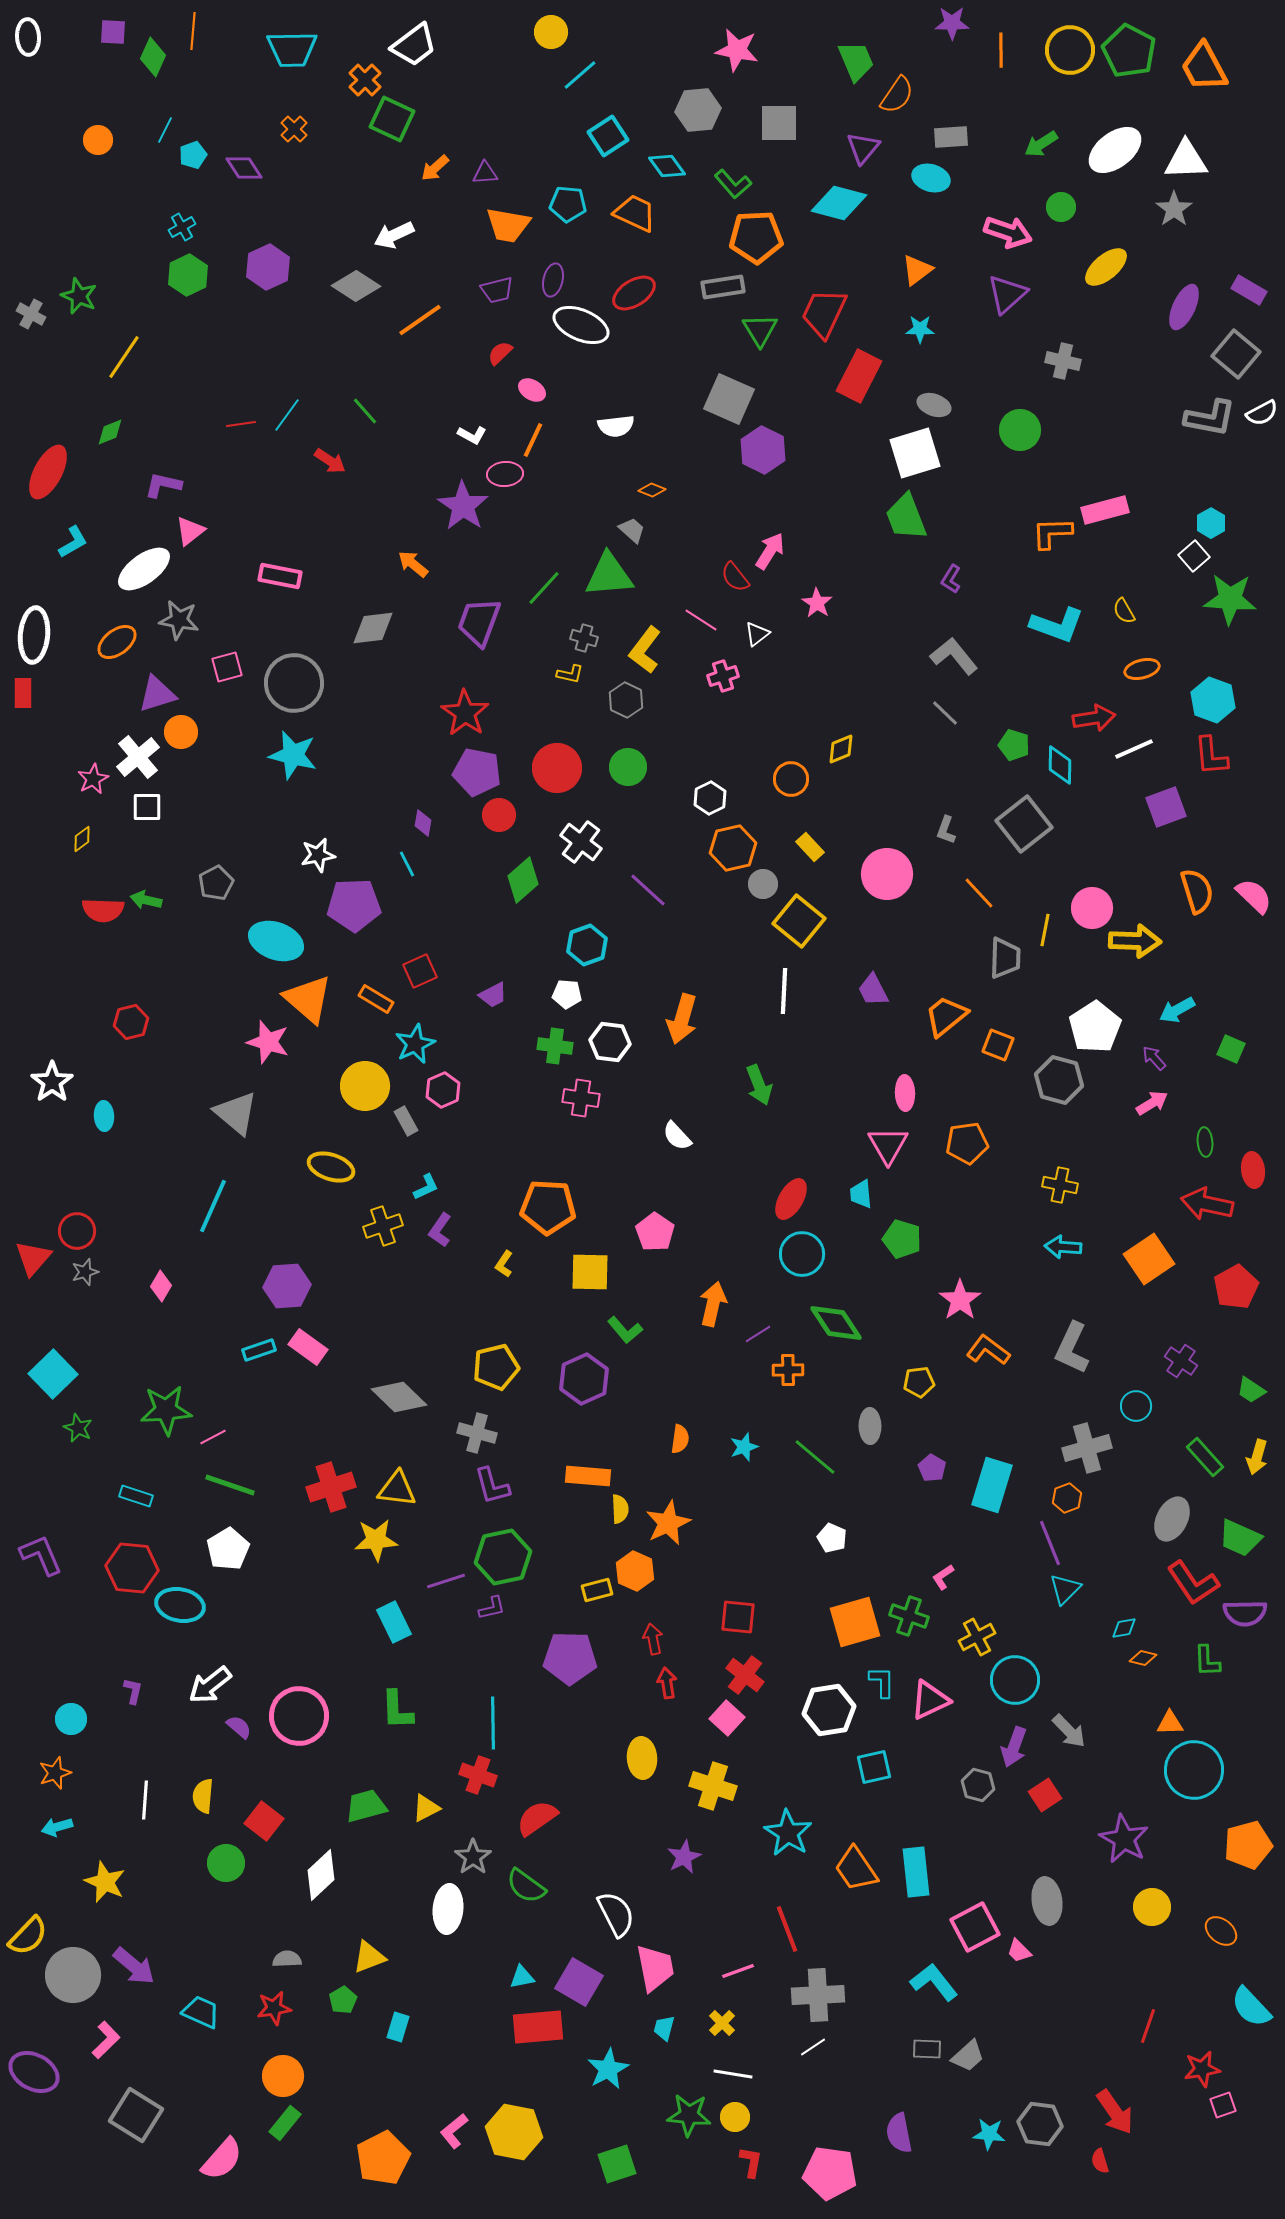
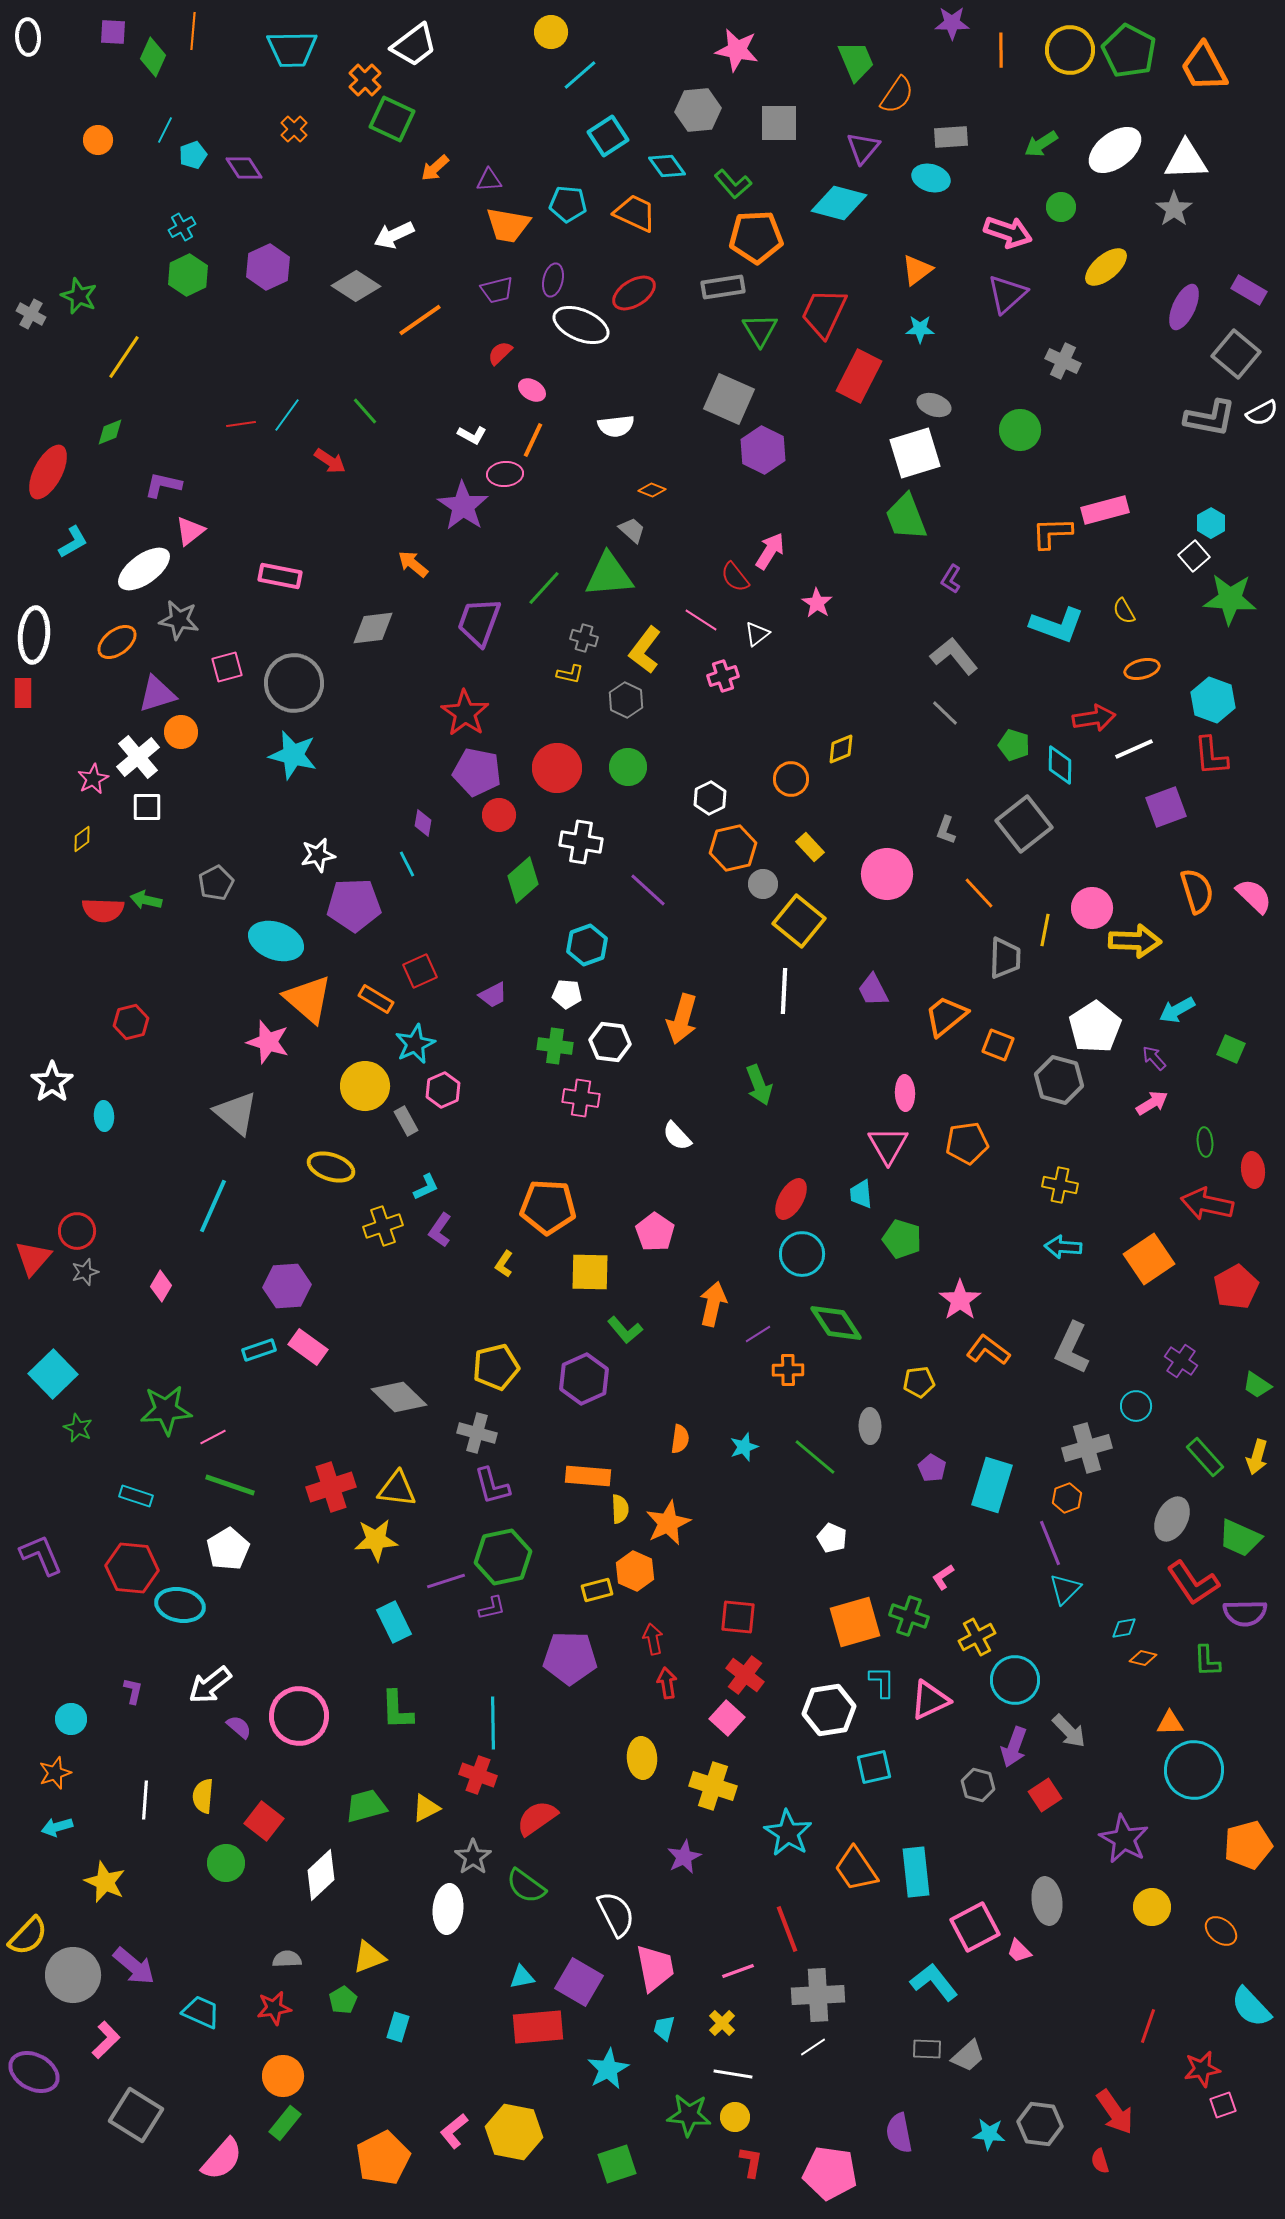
purple triangle at (485, 173): moved 4 px right, 7 px down
gray cross at (1063, 361): rotated 12 degrees clockwise
white cross at (581, 842): rotated 27 degrees counterclockwise
green trapezoid at (1251, 1390): moved 6 px right, 5 px up
